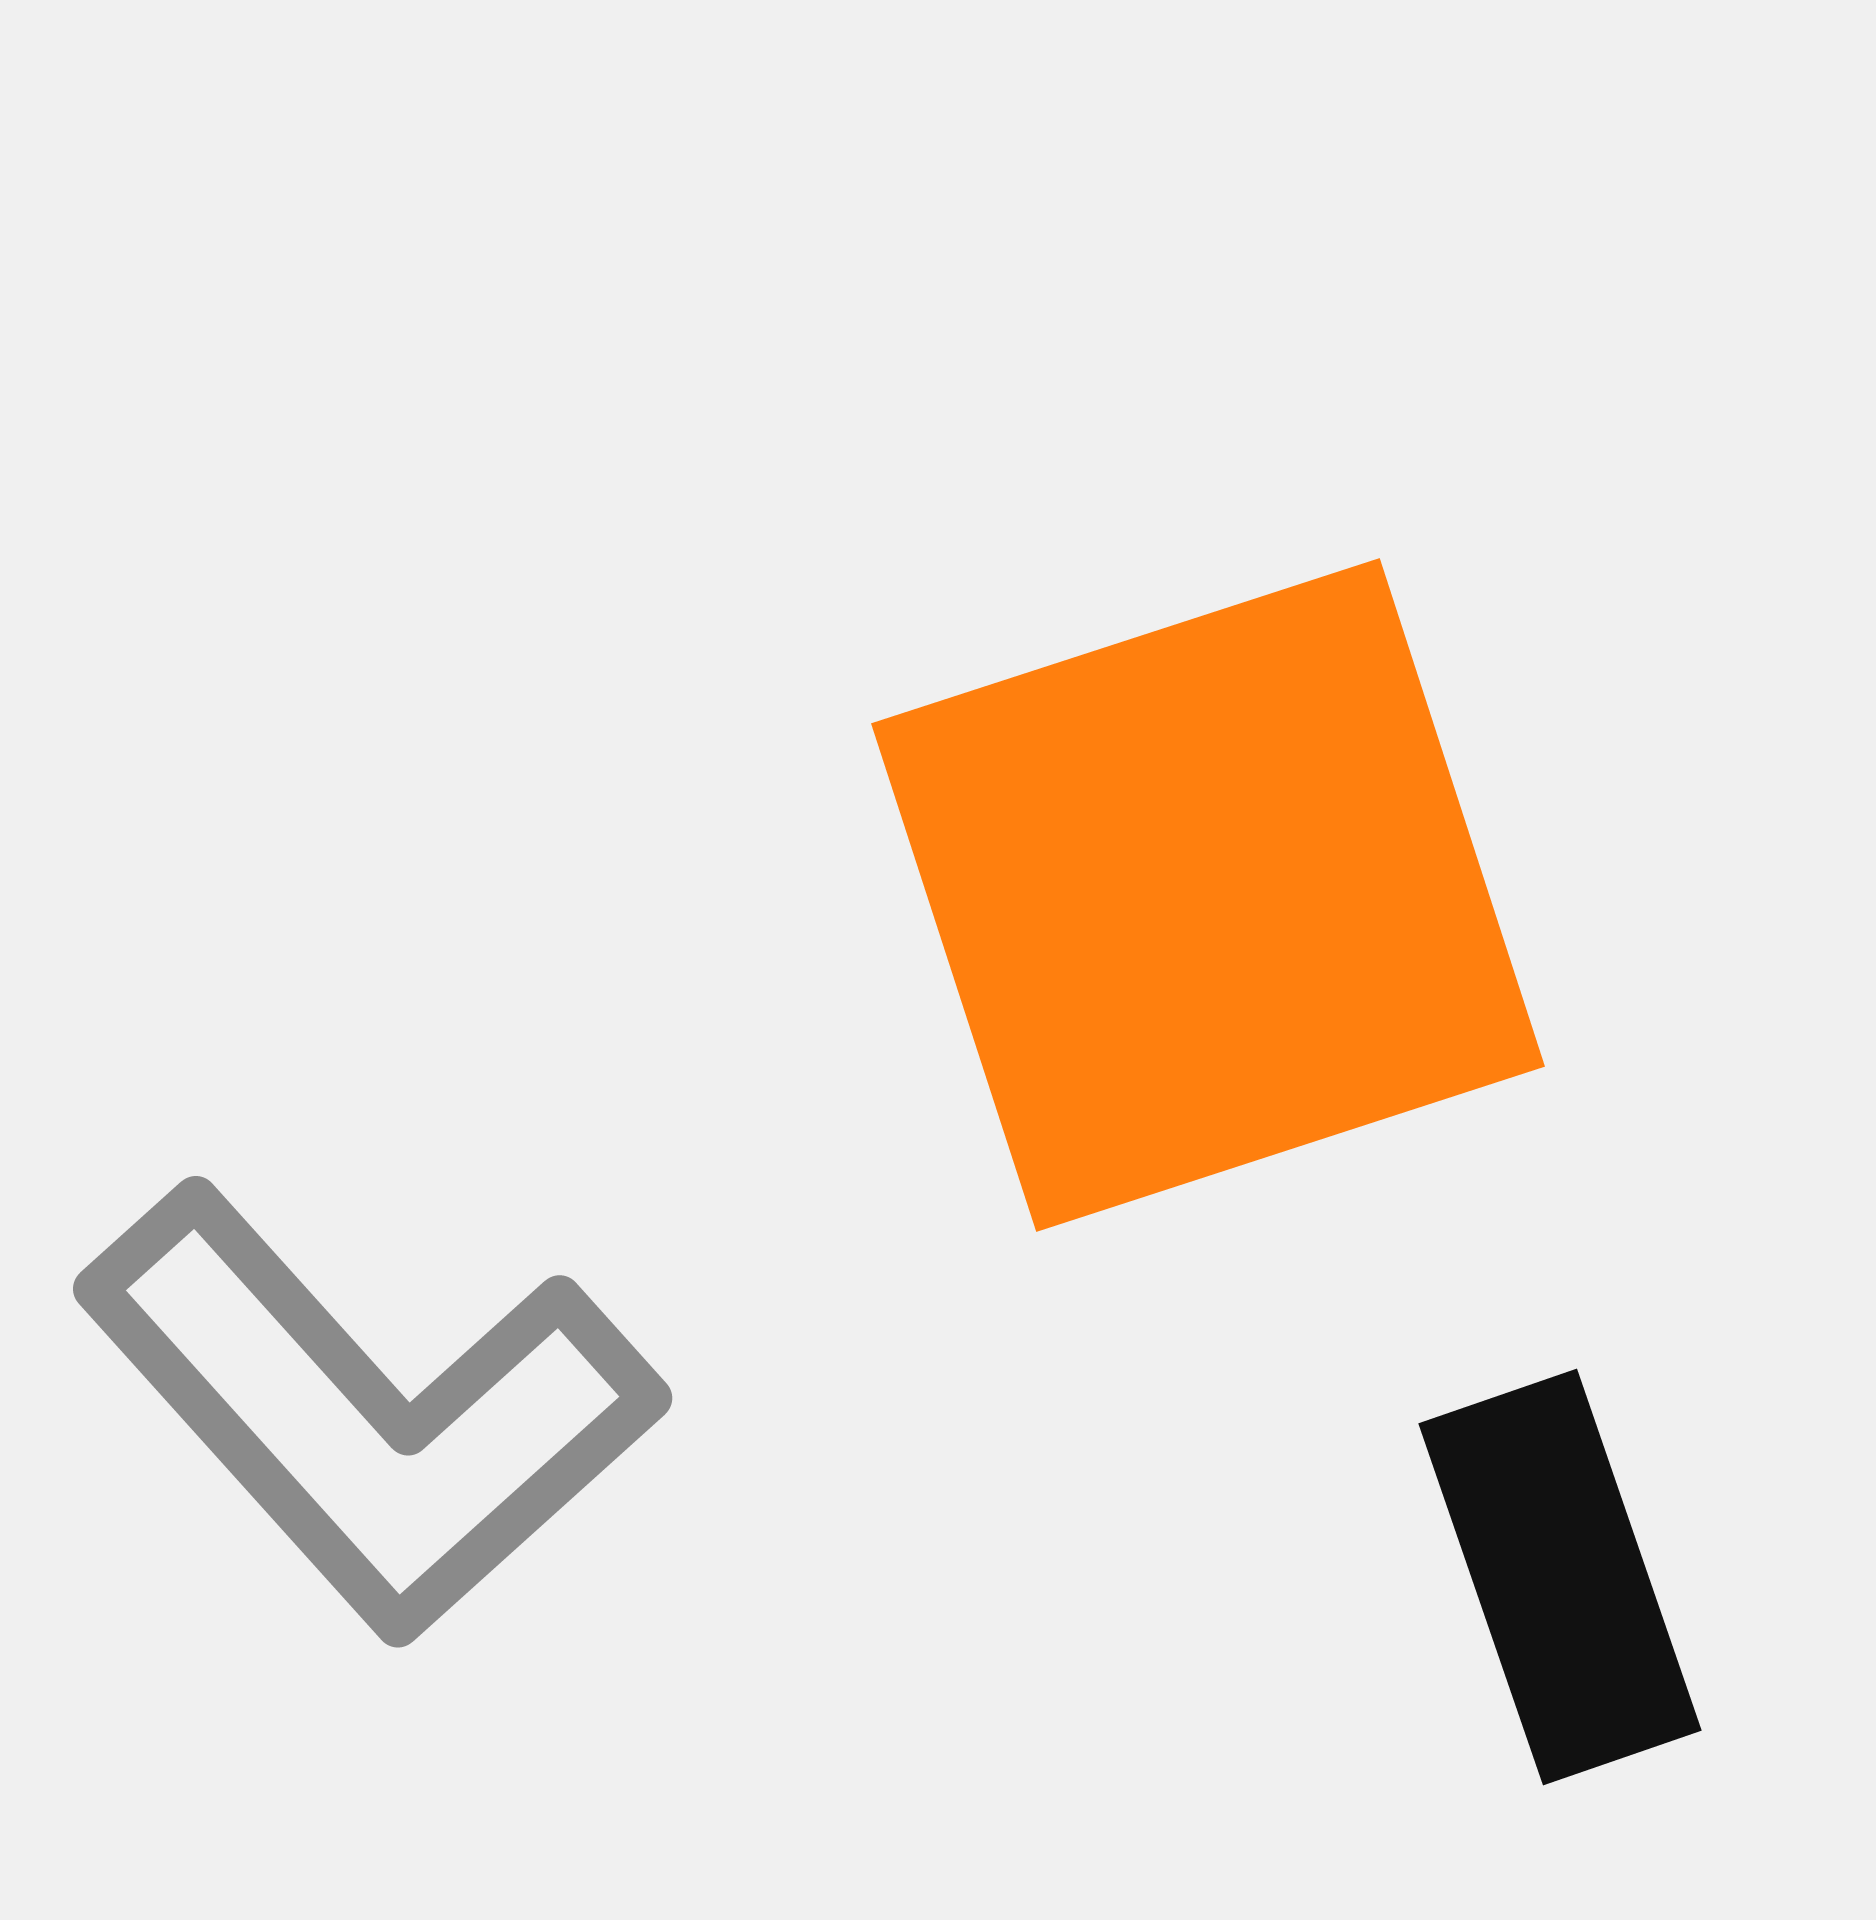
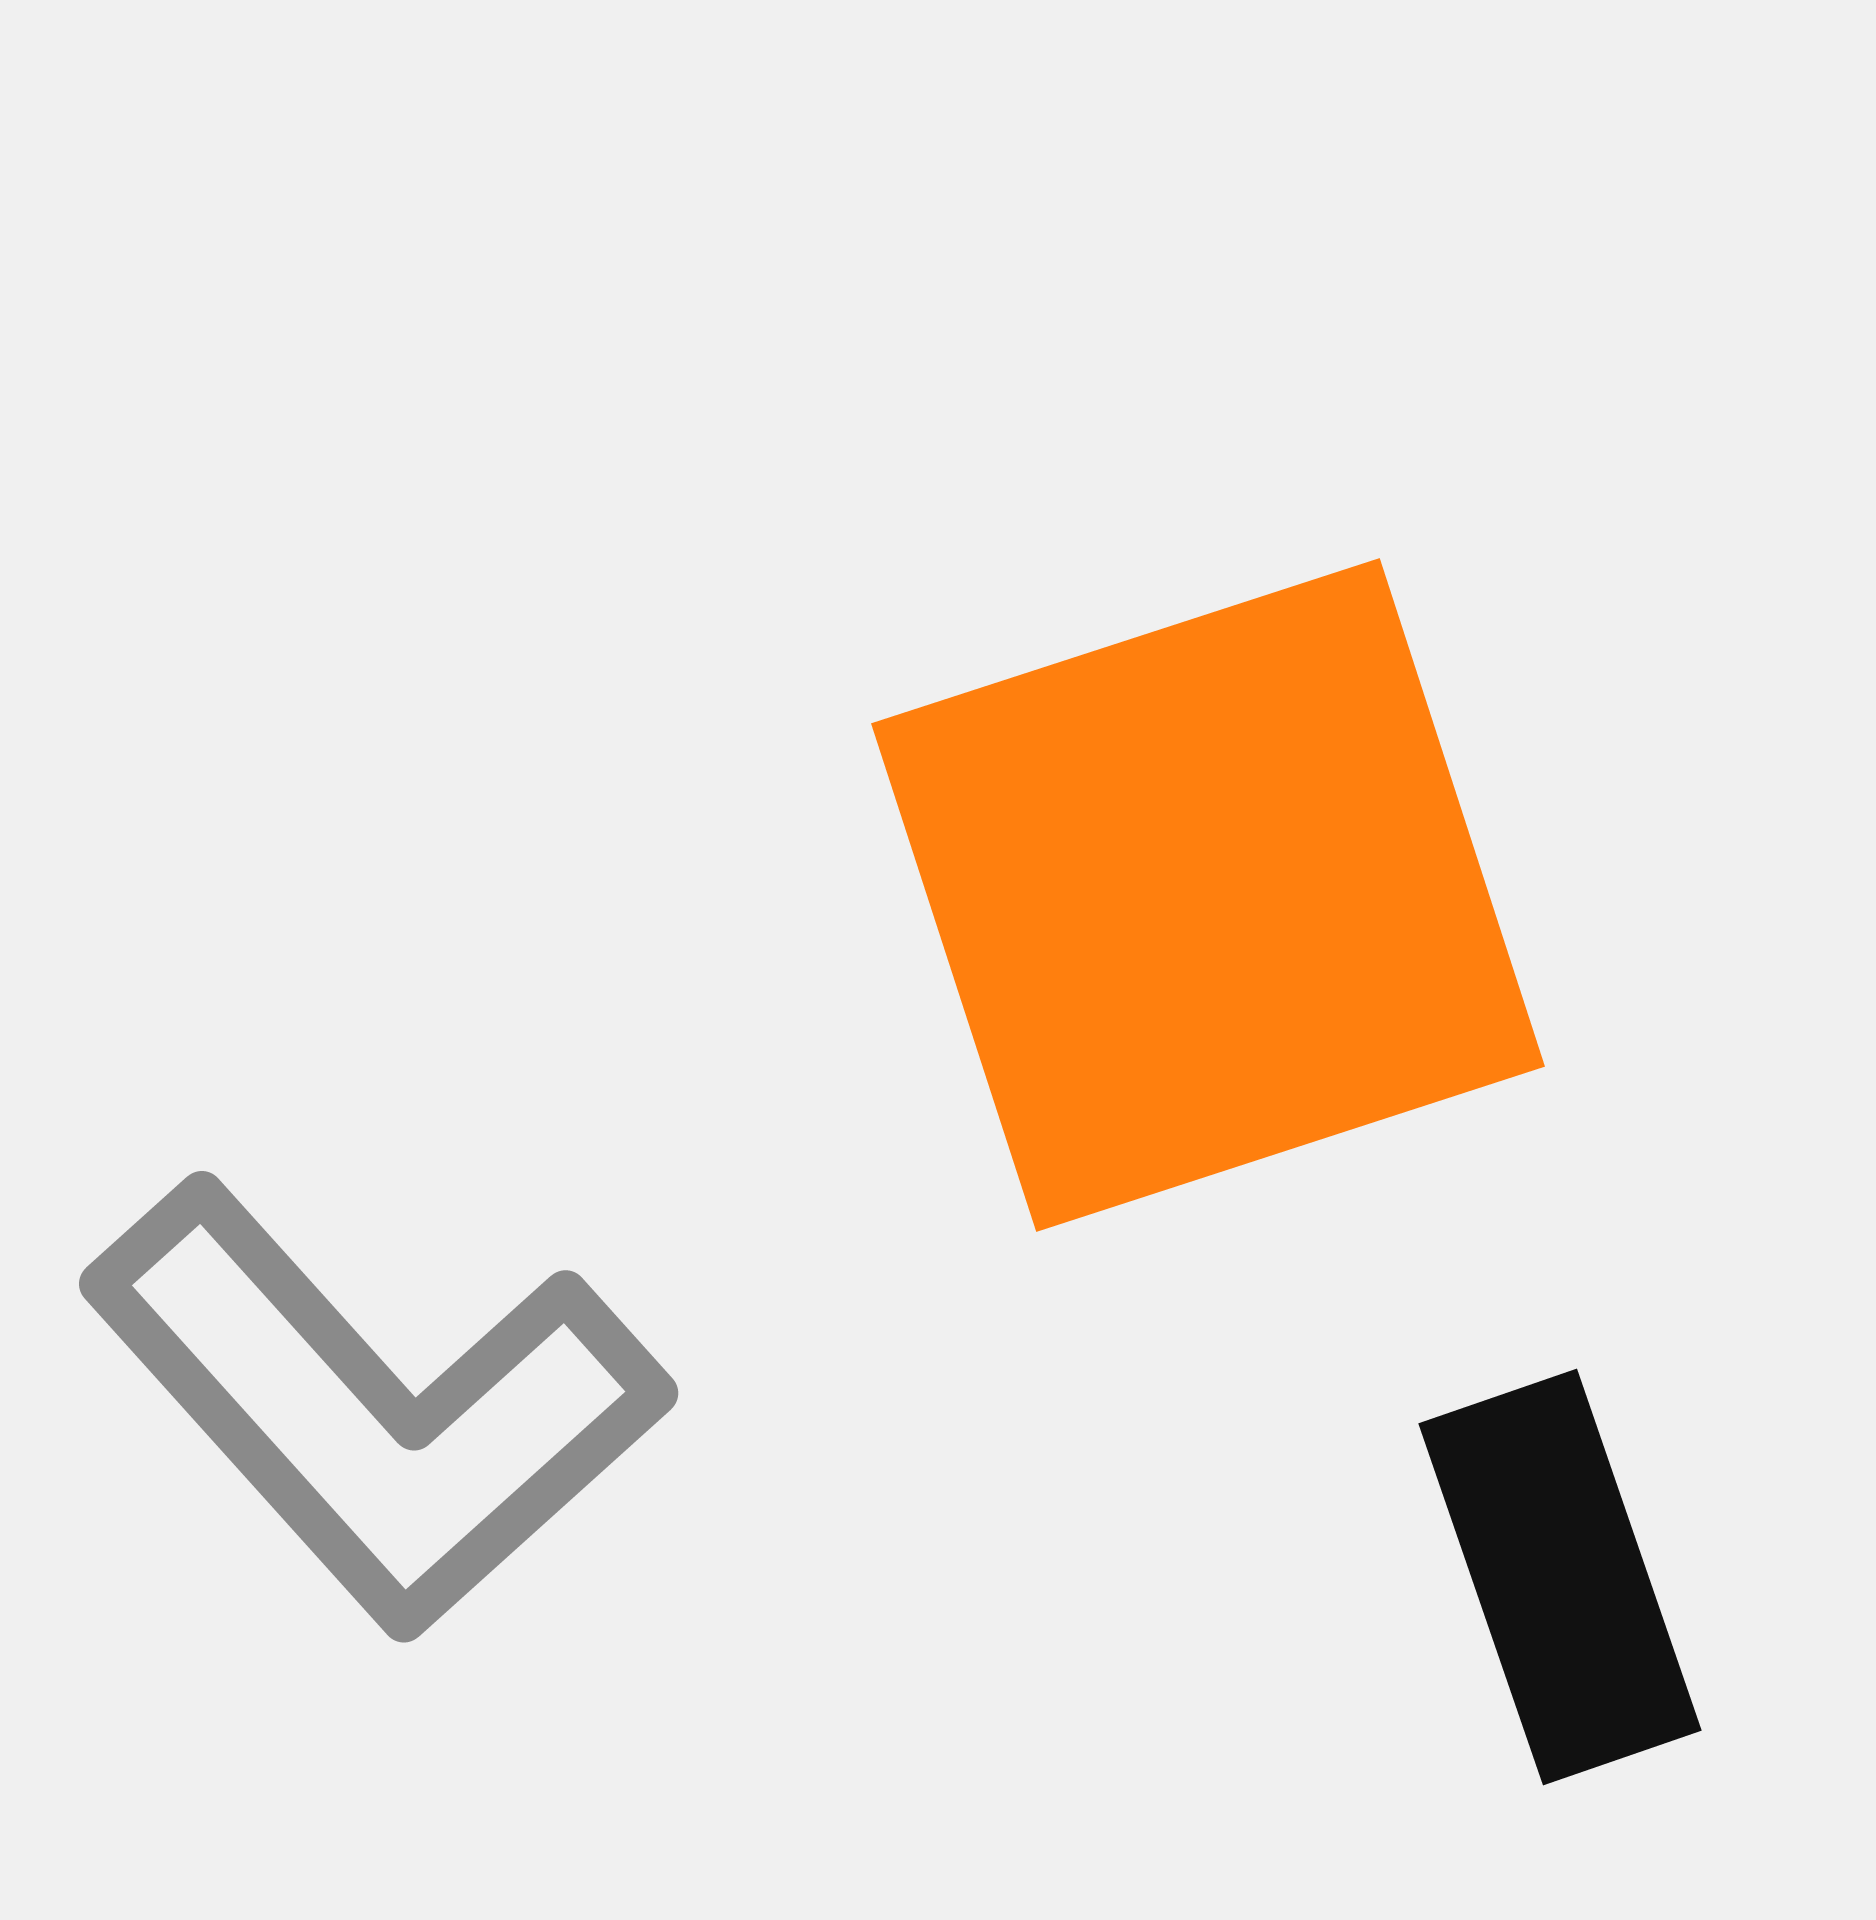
gray L-shape: moved 6 px right, 5 px up
